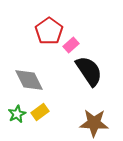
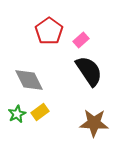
pink rectangle: moved 10 px right, 5 px up
